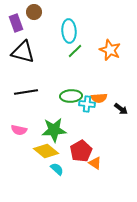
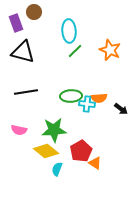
cyan semicircle: rotated 112 degrees counterclockwise
